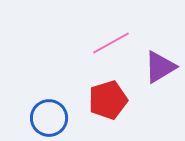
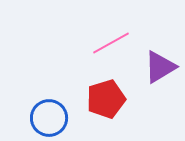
red pentagon: moved 2 px left, 1 px up
